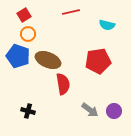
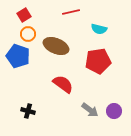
cyan semicircle: moved 8 px left, 4 px down
brown ellipse: moved 8 px right, 14 px up
red semicircle: rotated 45 degrees counterclockwise
